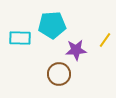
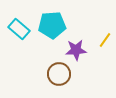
cyan rectangle: moved 1 px left, 9 px up; rotated 40 degrees clockwise
